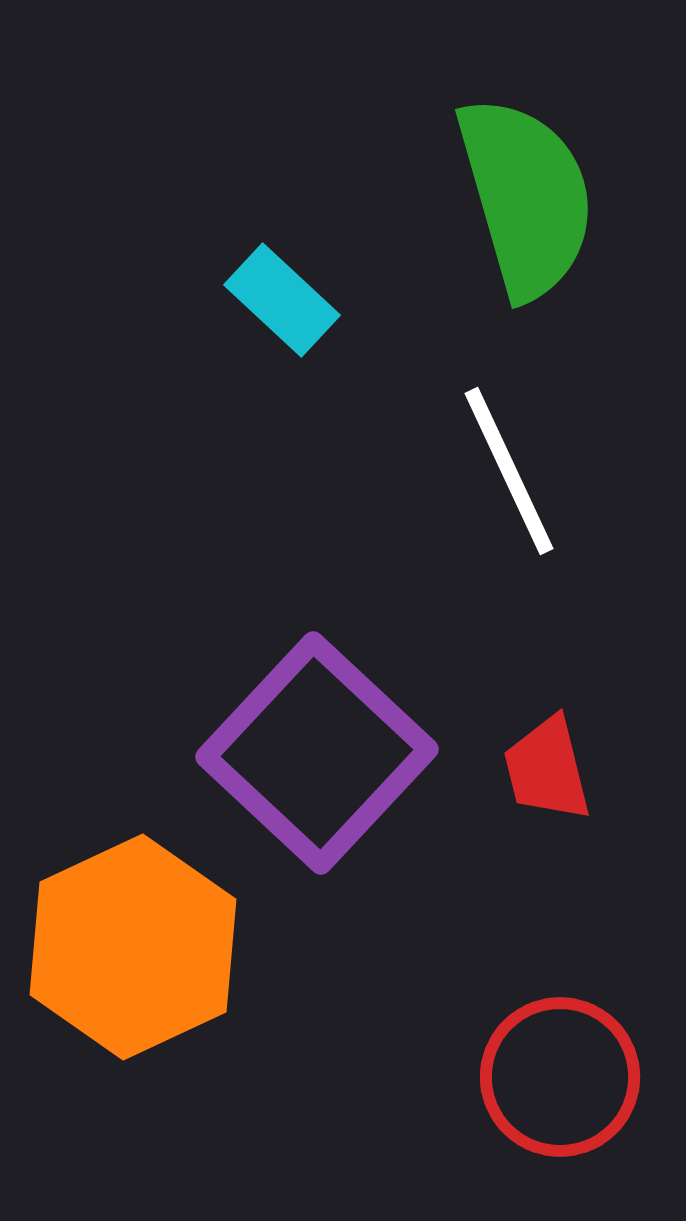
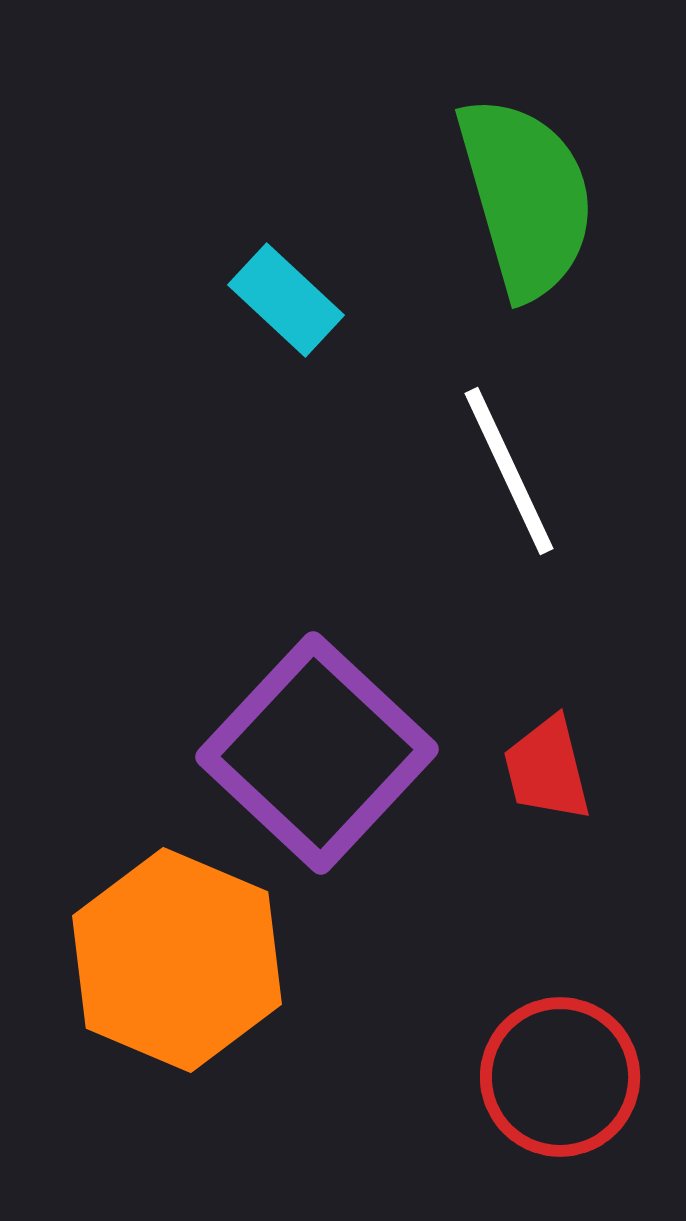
cyan rectangle: moved 4 px right
orange hexagon: moved 44 px right, 13 px down; rotated 12 degrees counterclockwise
